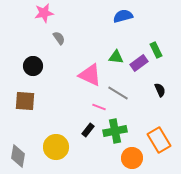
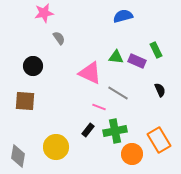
purple rectangle: moved 2 px left, 2 px up; rotated 60 degrees clockwise
pink triangle: moved 2 px up
orange circle: moved 4 px up
